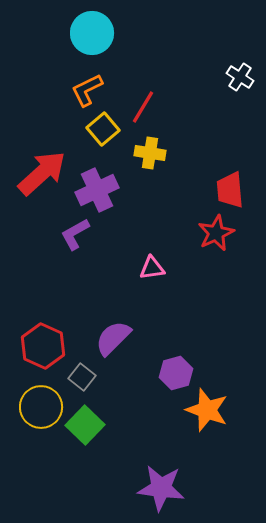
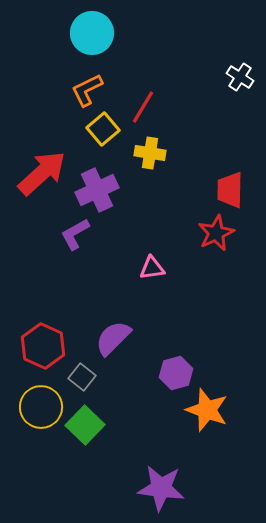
red trapezoid: rotated 6 degrees clockwise
